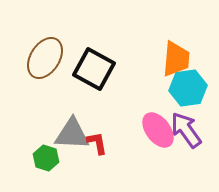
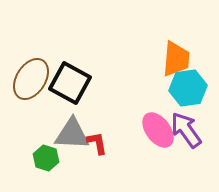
brown ellipse: moved 14 px left, 21 px down
black square: moved 24 px left, 14 px down
